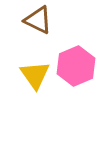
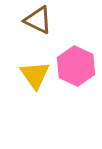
pink hexagon: rotated 12 degrees counterclockwise
